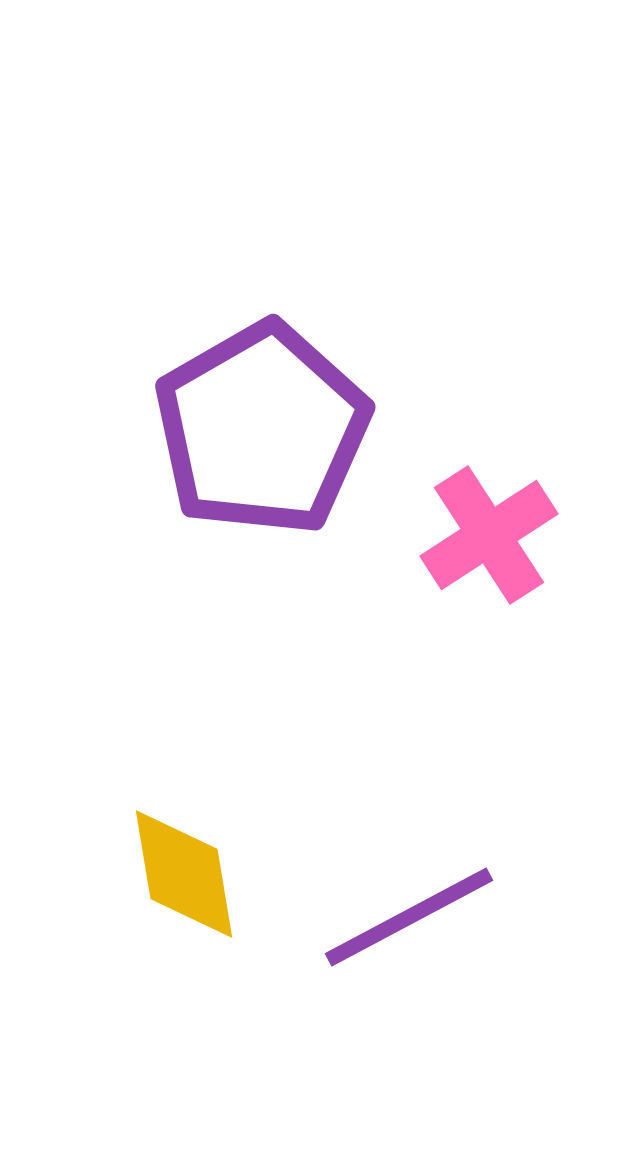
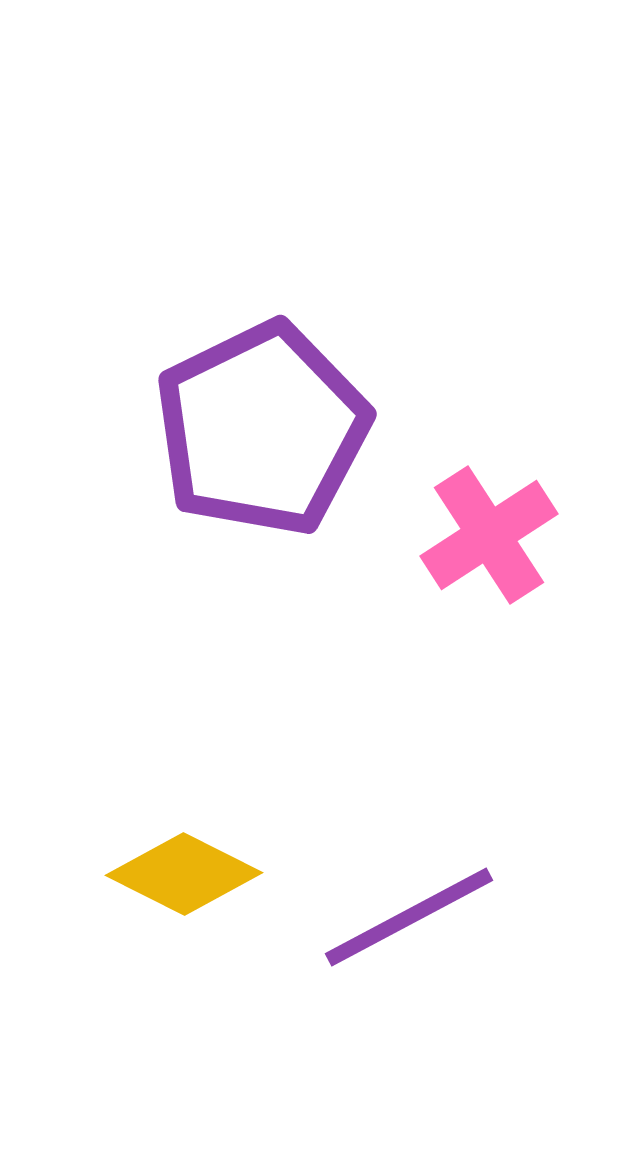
purple pentagon: rotated 4 degrees clockwise
yellow diamond: rotated 54 degrees counterclockwise
